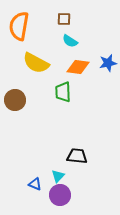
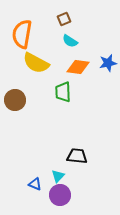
brown square: rotated 24 degrees counterclockwise
orange semicircle: moved 3 px right, 8 px down
